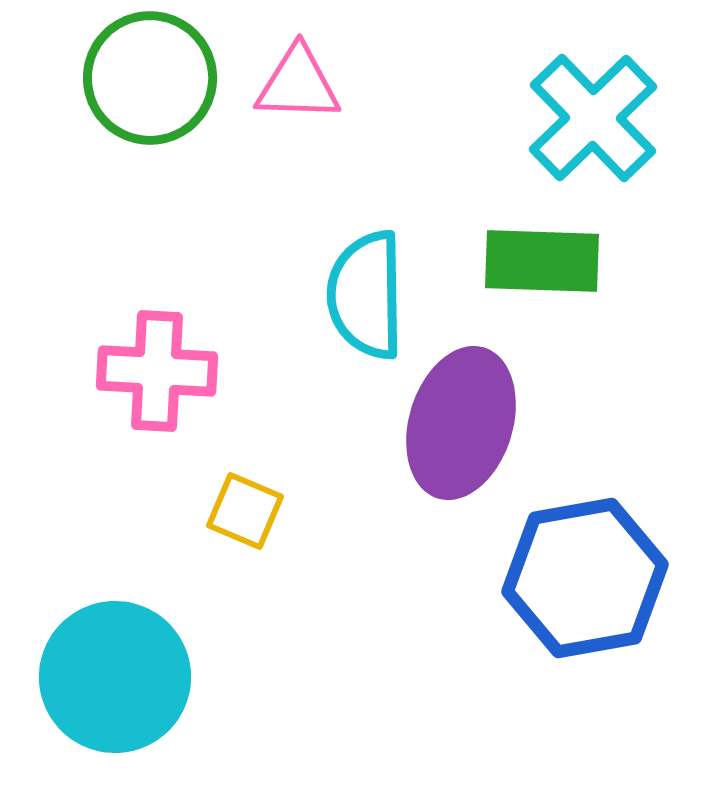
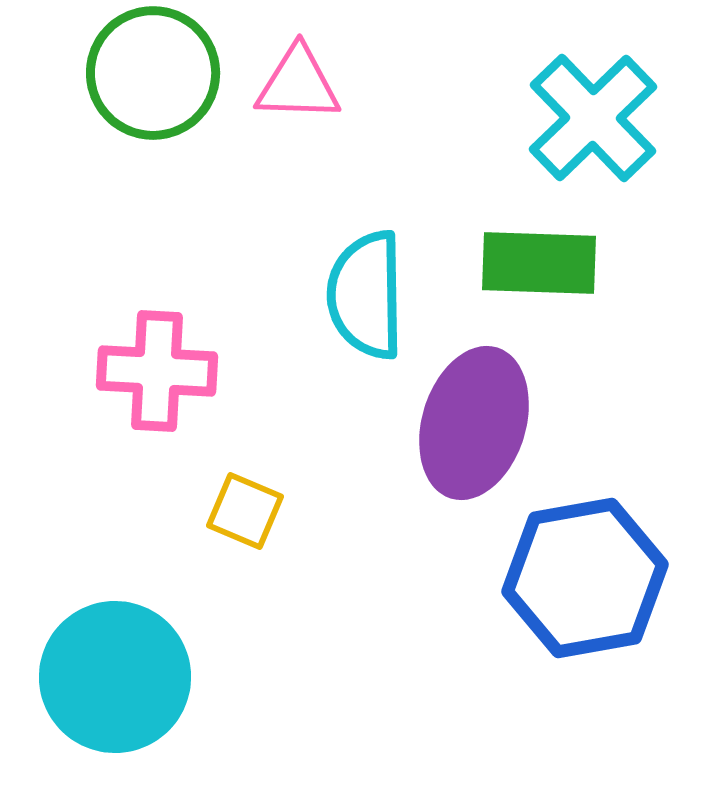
green circle: moved 3 px right, 5 px up
green rectangle: moved 3 px left, 2 px down
purple ellipse: moved 13 px right
